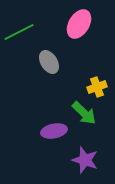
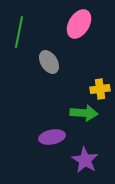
green line: rotated 52 degrees counterclockwise
yellow cross: moved 3 px right, 2 px down; rotated 12 degrees clockwise
green arrow: rotated 40 degrees counterclockwise
purple ellipse: moved 2 px left, 6 px down
purple star: rotated 12 degrees clockwise
